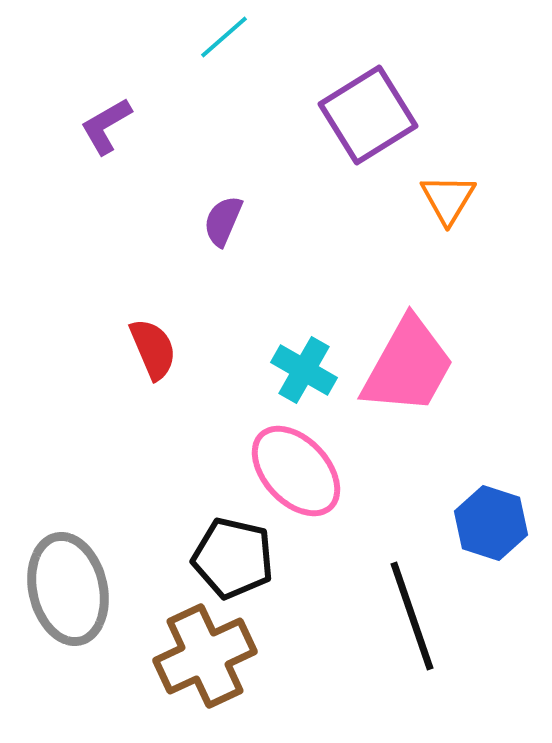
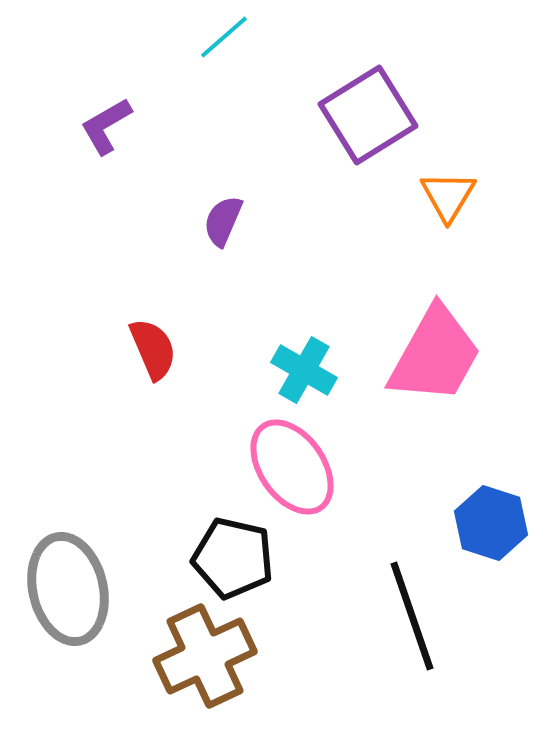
orange triangle: moved 3 px up
pink trapezoid: moved 27 px right, 11 px up
pink ellipse: moved 4 px left, 4 px up; rotated 8 degrees clockwise
